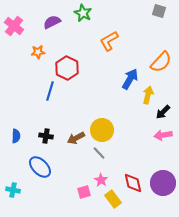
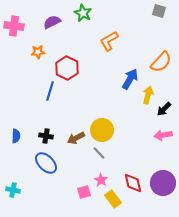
pink cross: rotated 30 degrees counterclockwise
black arrow: moved 1 px right, 3 px up
blue ellipse: moved 6 px right, 4 px up
